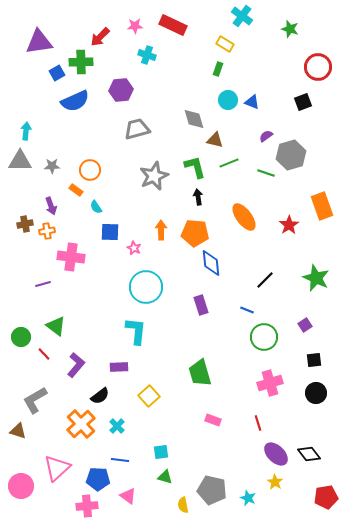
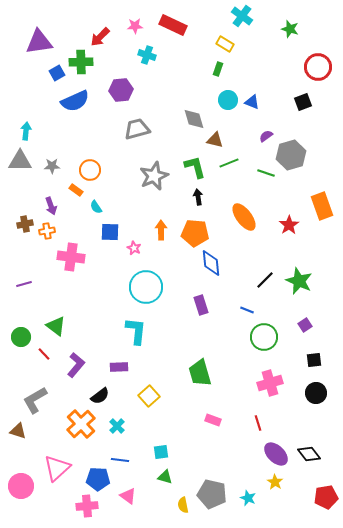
green star at (316, 278): moved 17 px left, 3 px down
purple line at (43, 284): moved 19 px left
gray pentagon at (212, 490): moved 4 px down
